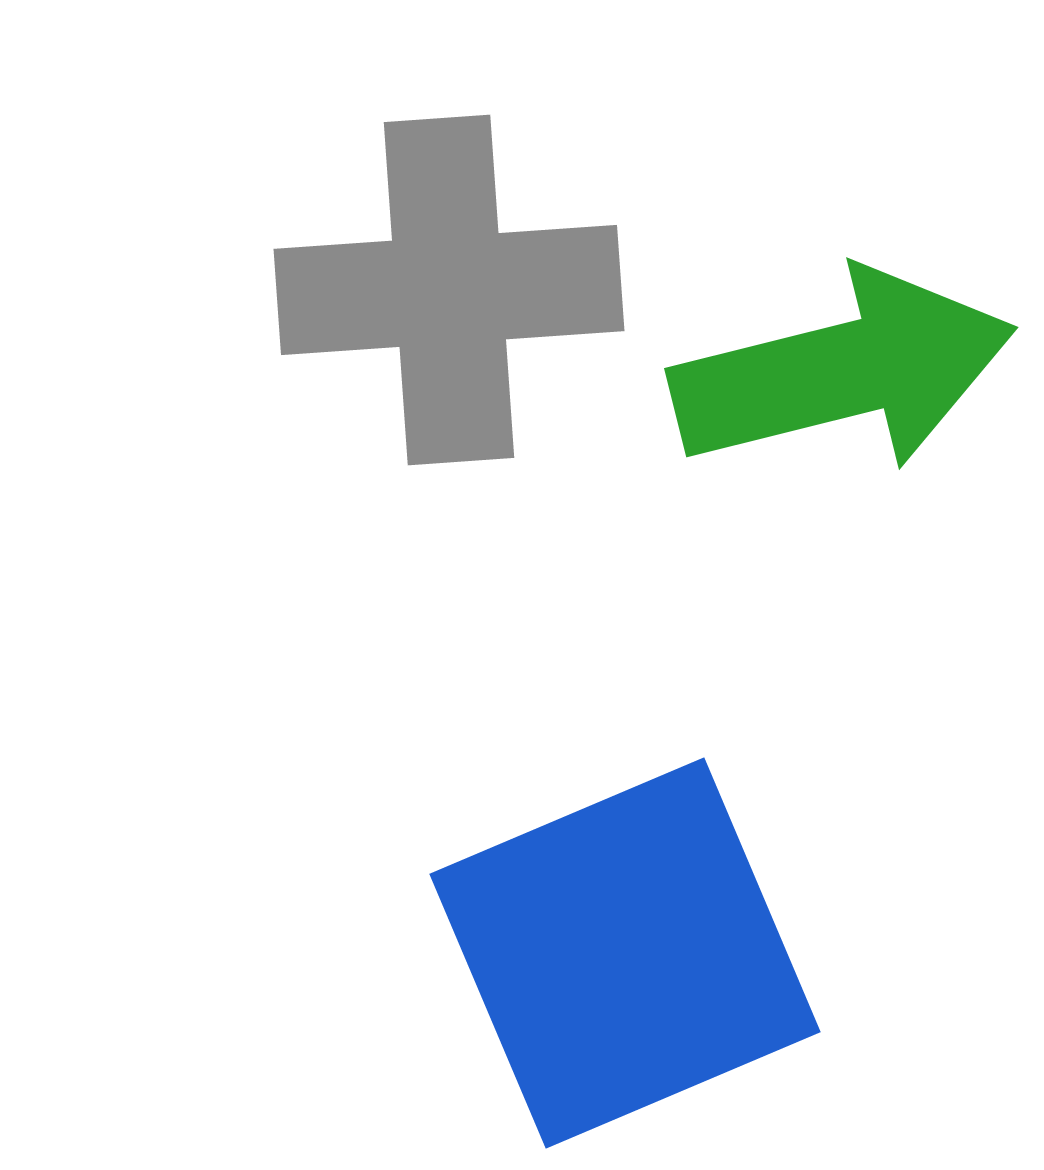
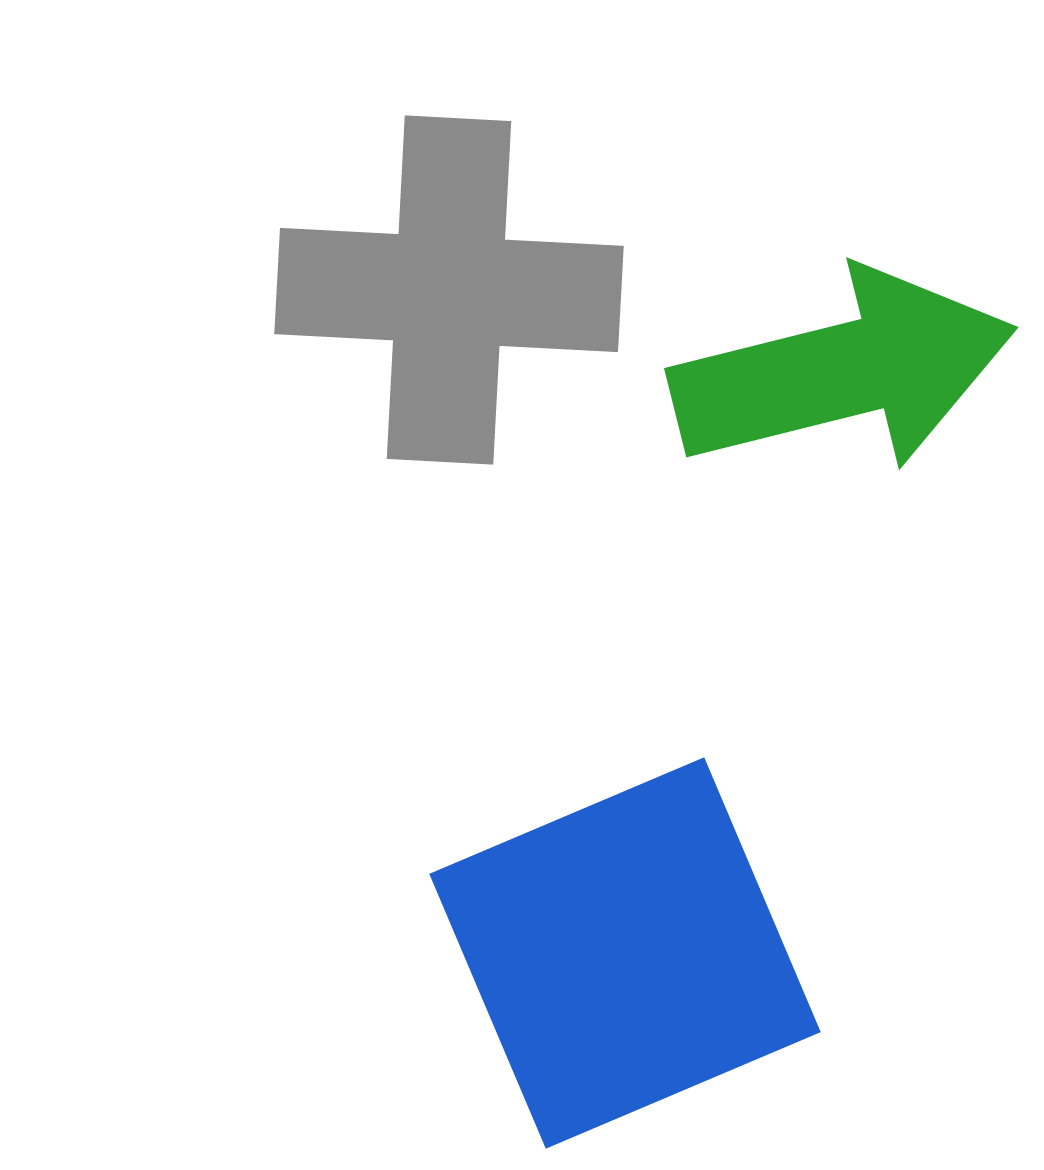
gray cross: rotated 7 degrees clockwise
